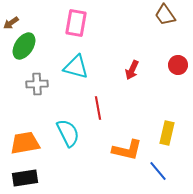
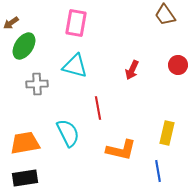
cyan triangle: moved 1 px left, 1 px up
orange L-shape: moved 6 px left
blue line: rotated 30 degrees clockwise
